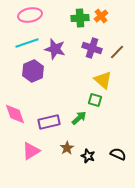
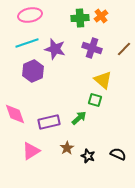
brown line: moved 7 px right, 3 px up
